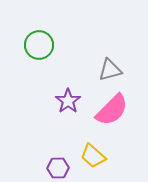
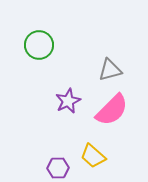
purple star: rotated 10 degrees clockwise
